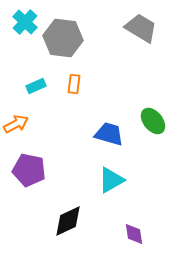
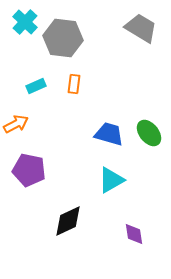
green ellipse: moved 4 px left, 12 px down
